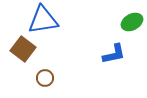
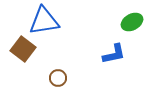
blue triangle: moved 1 px right, 1 px down
brown circle: moved 13 px right
